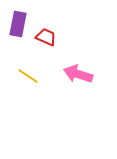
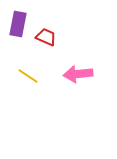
pink arrow: rotated 24 degrees counterclockwise
